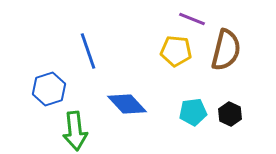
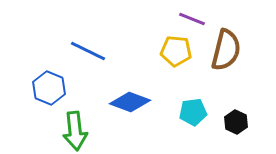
blue line: rotated 45 degrees counterclockwise
blue hexagon: moved 1 px up; rotated 20 degrees counterclockwise
blue diamond: moved 3 px right, 2 px up; rotated 27 degrees counterclockwise
black hexagon: moved 6 px right, 8 px down
